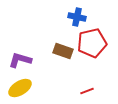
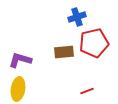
blue cross: rotated 30 degrees counterclockwise
red pentagon: moved 2 px right
brown rectangle: moved 1 px right, 1 px down; rotated 24 degrees counterclockwise
yellow ellipse: moved 2 px left, 1 px down; rotated 50 degrees counterclockwise
